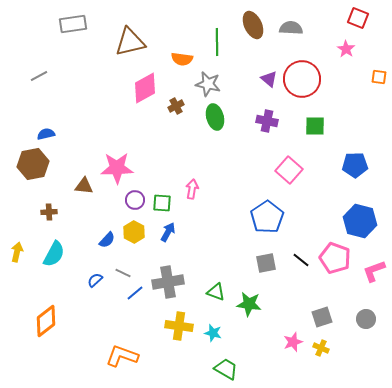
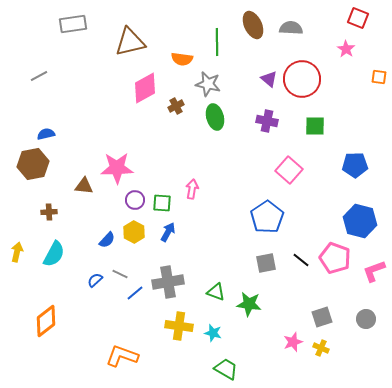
gray line at (123, 273): moved 3 px left, 1 px down
